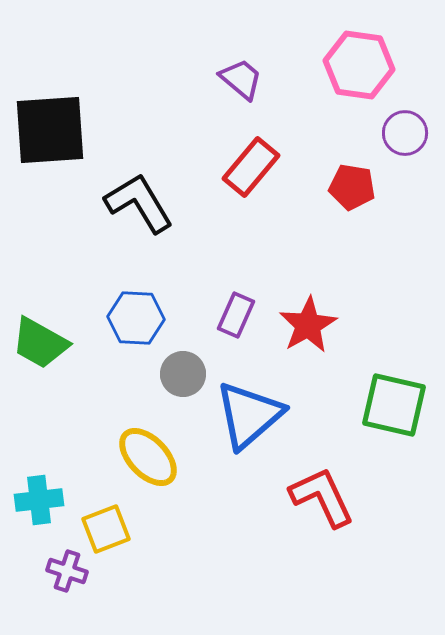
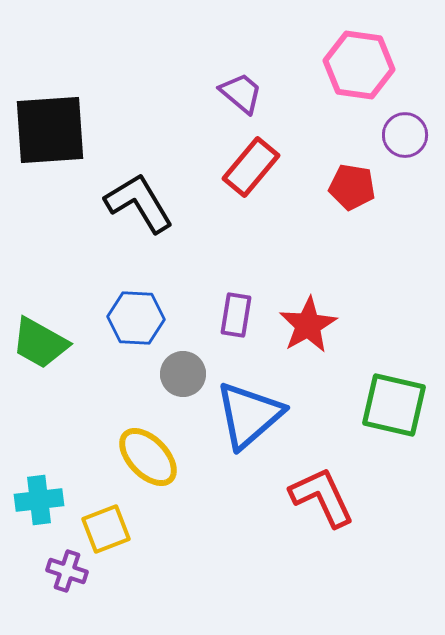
purple trapezoid: moved 14 px down
purple circle: moved 2 px down
purple rectangle: rotated 15 degrees counterclockwise
